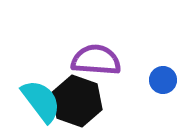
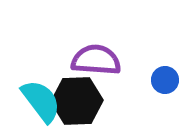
blue circle: moved 2 px right
black hexagon: rotated 21 degrees counterclockwise
